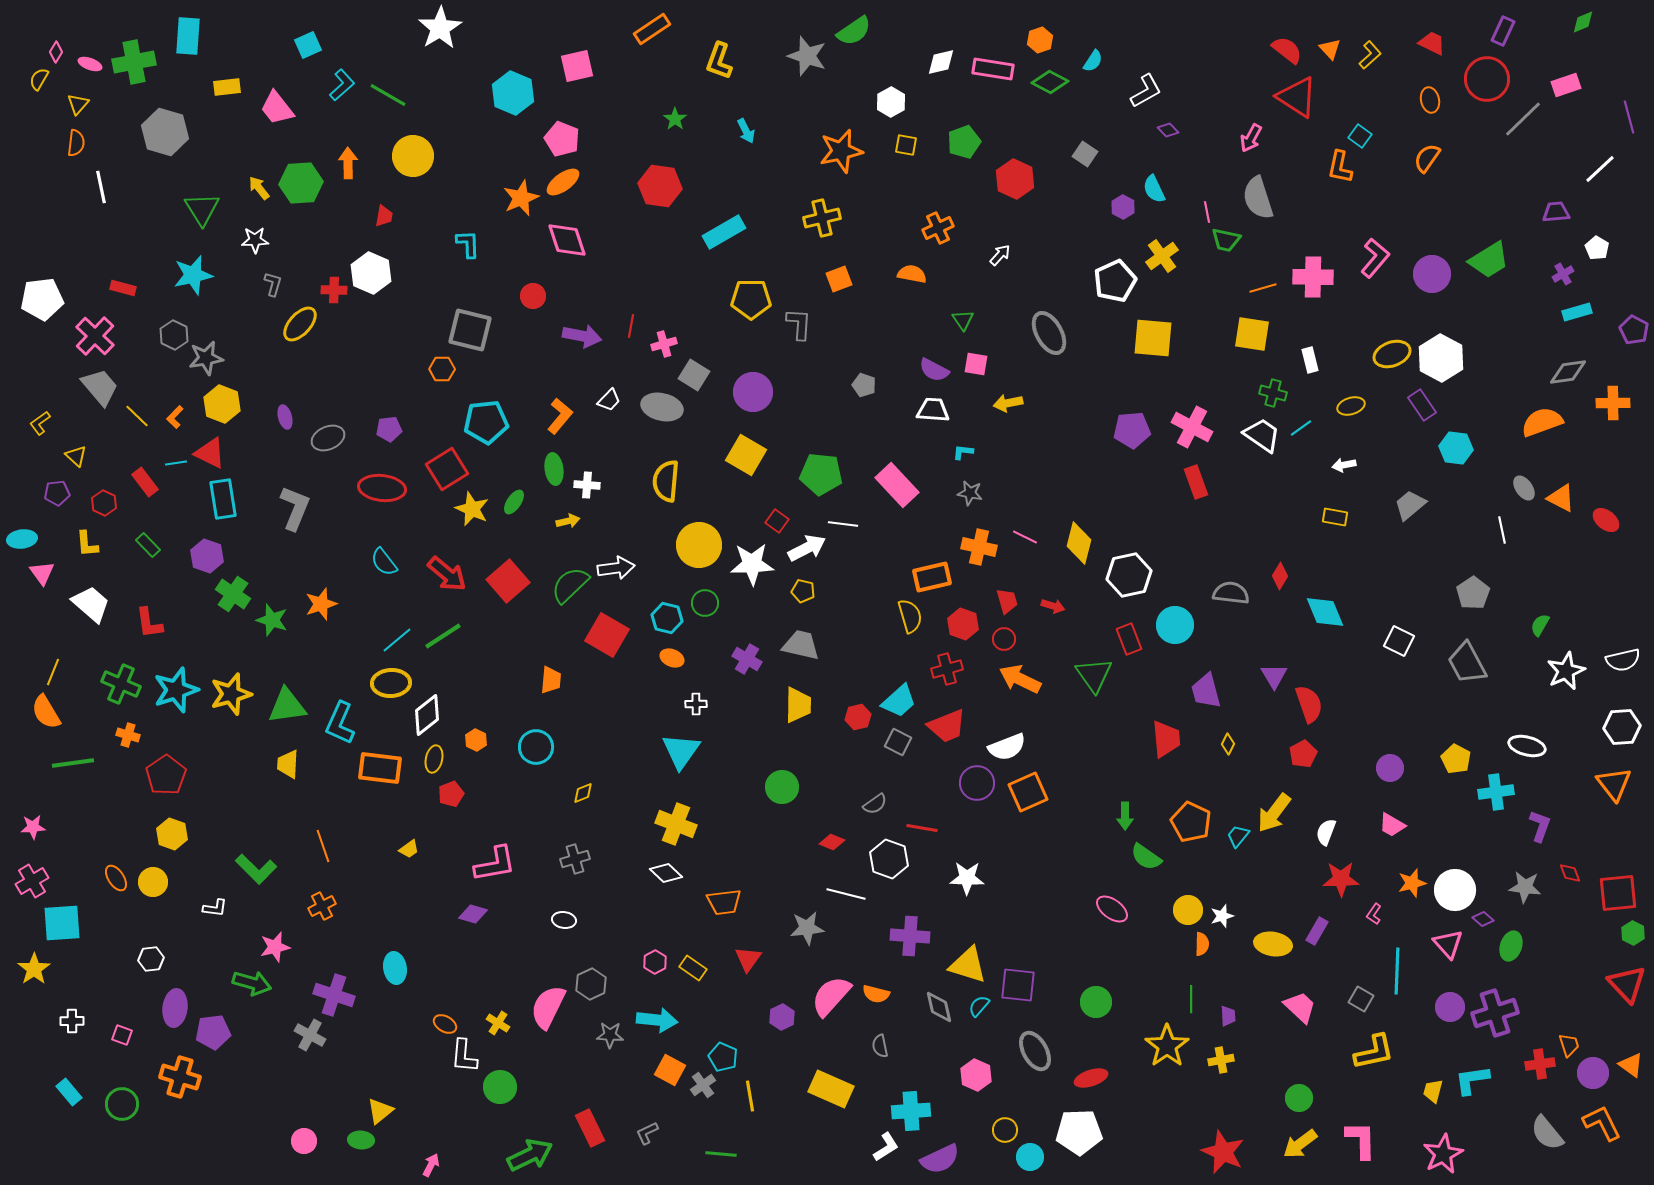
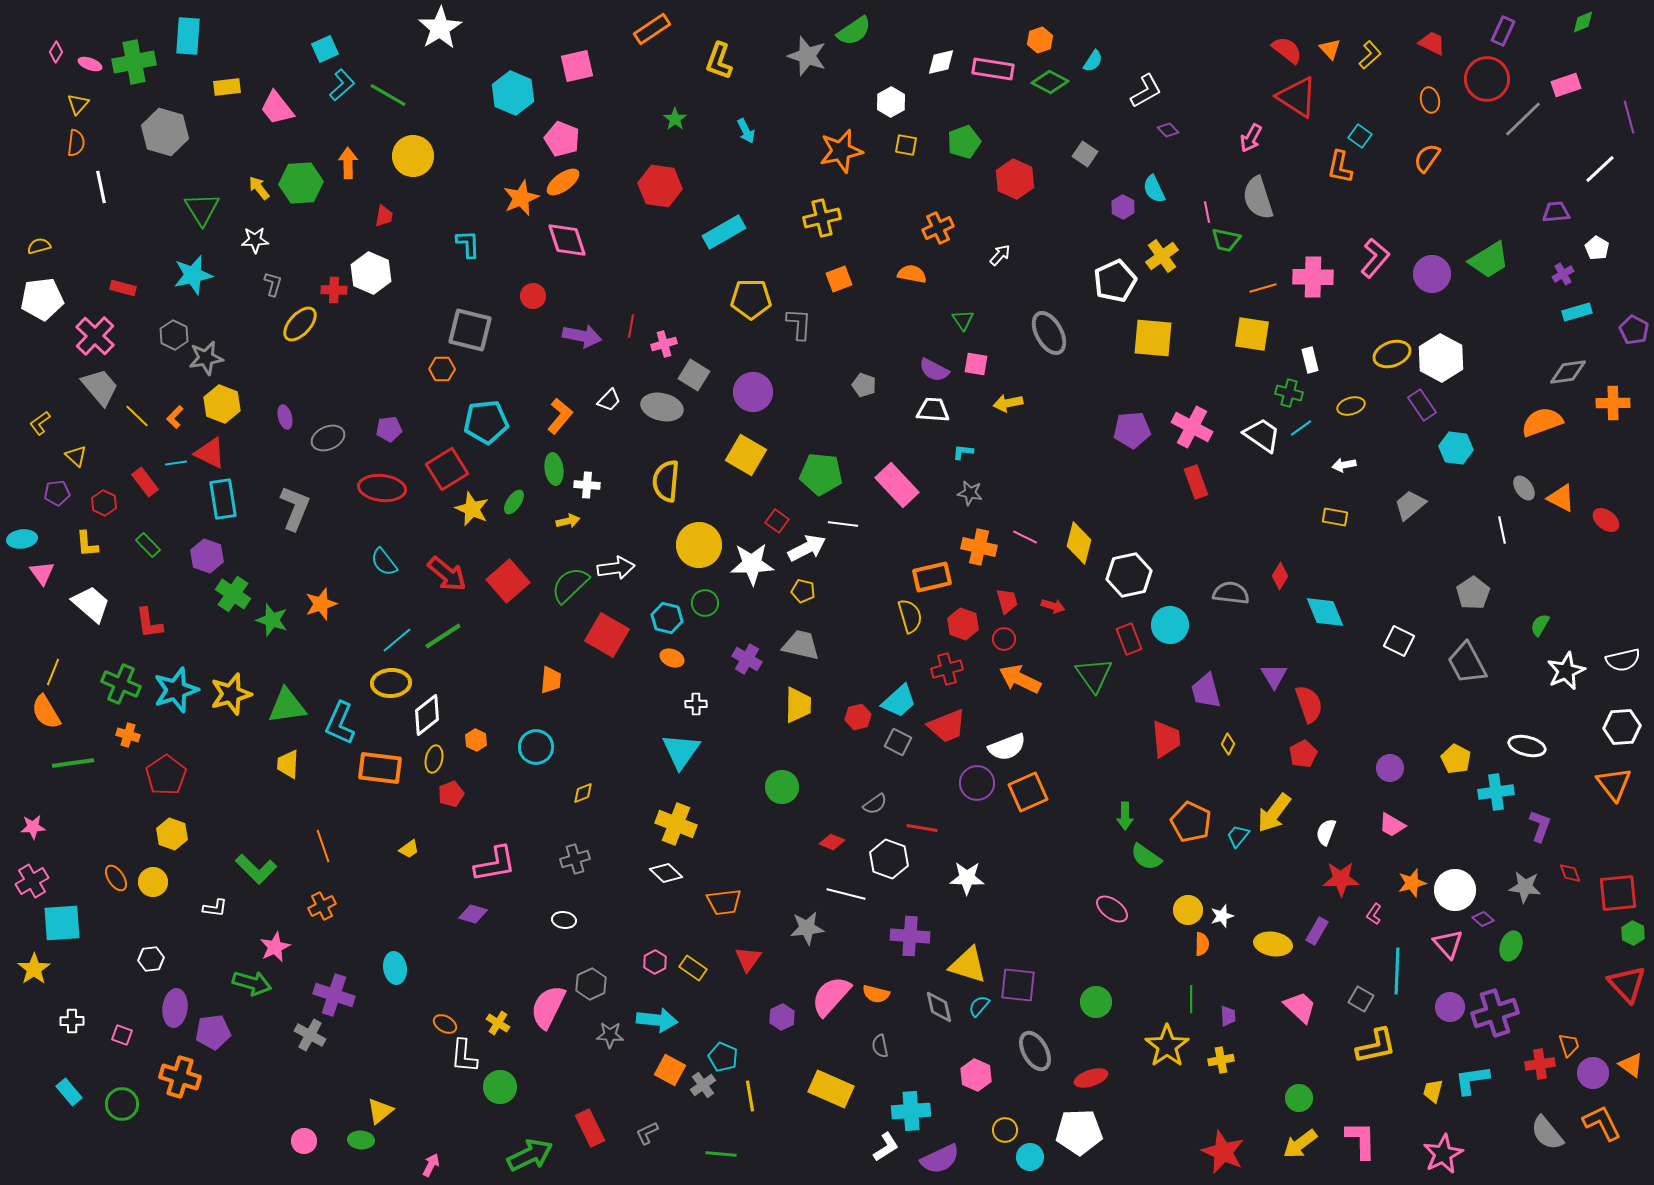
cyan square at (308, 45): moved 17 px right, 4 px down
yellow semicircle at (39, 79): moved 167 px down; rotated 45 degrees clockwise
green cross at (1273, 393): moved 16 px right
cyan circle at (1175, 625): moved 5 px left
pink star at (275, 947): rotated 12 degrees counterclockwise
yellow L-shape at (1374, 1052): moved 2 px right, 6 px up
